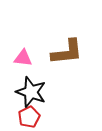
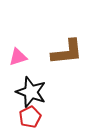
pink triangle: moved 5 px left, 1 px up; rotated 24 degrees counterclockwise
red pentagon: moved 1 px right
